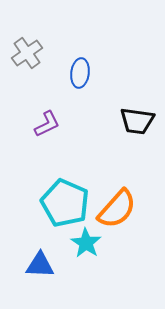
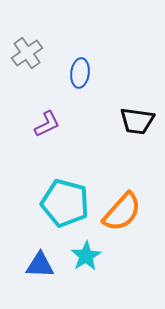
cyan pentagon: rotated 9 degrees counterclockwise
orange semicircle: moved 5 px right, 3 px down
cyan star: moved 13 px down; rotated 8 degrees clockwise
